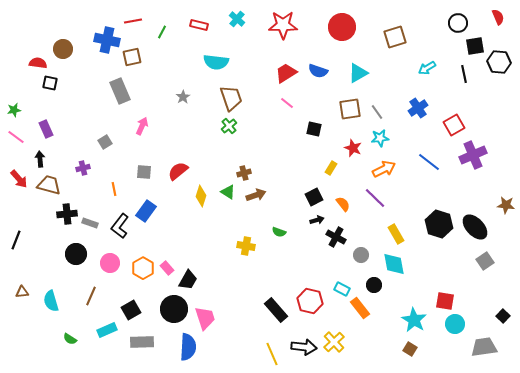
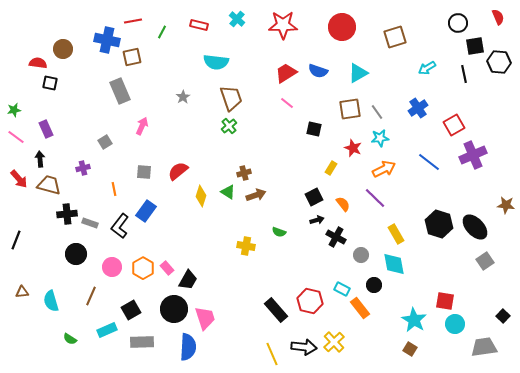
pink circle at (110, 263): moved 2 px right, 4 px down
